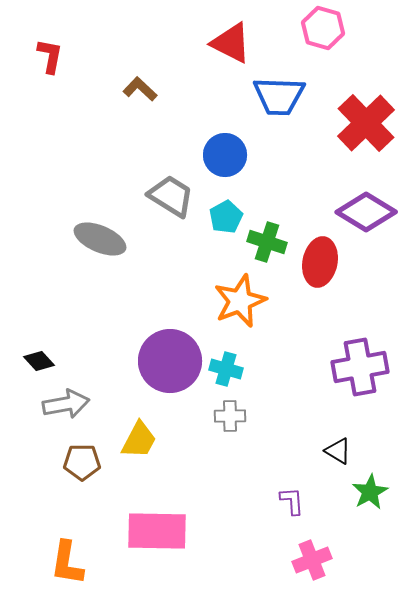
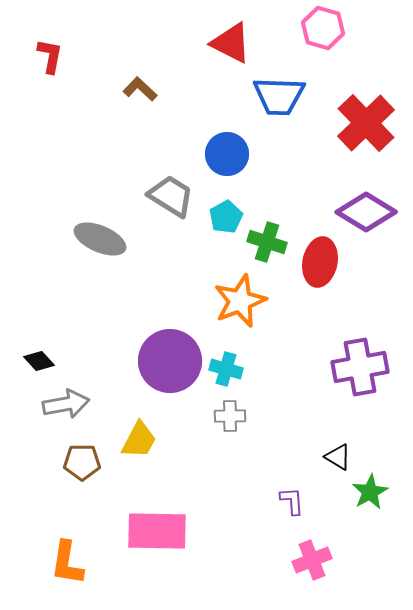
blue circle: moved 2 px right, 1 px up
black triangle: moved 6 px down
